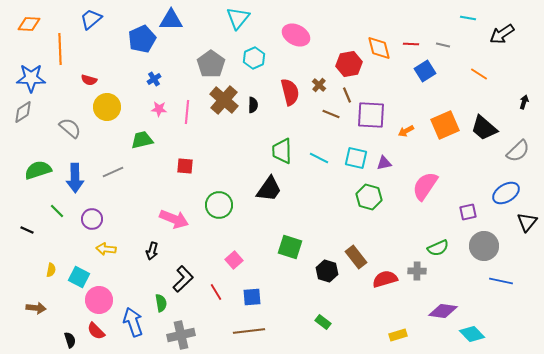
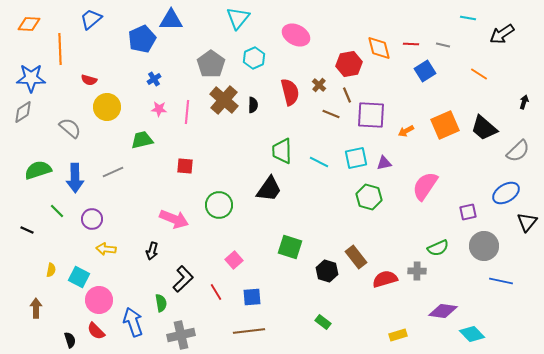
cyan line at (319, 158): moved 4 px down
cyan square at (356, 158): rotated 25 degrees counterclockwise
brown arrow at (36, 308): rotated 96 degrees counterclockwise
